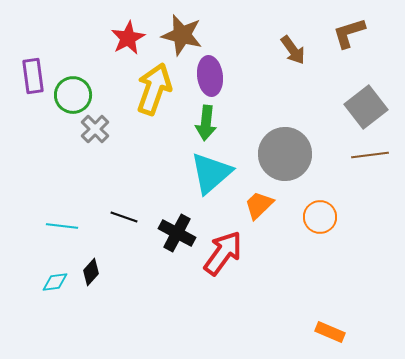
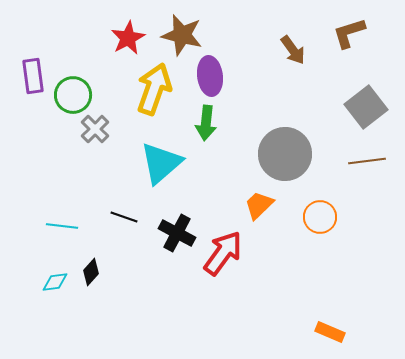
brown line: moved 3 px left, 6 px down
cyan triangle: moved 50 px left, 10 px up
